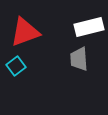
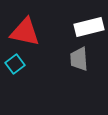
red triangle: rotated 32 degrees clockwise
cyan square: moved 1 px left, 2 px up
